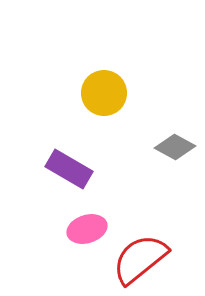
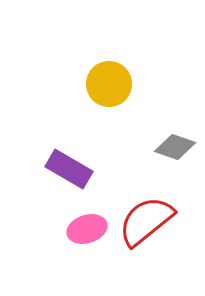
yellow circle: moved 5 px right, 9 px up
gray diamond: rotated 9 degrees counterclockwise
red semicircle: moved 6 px right, 38 px up
